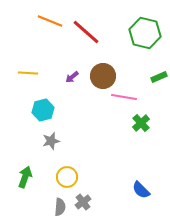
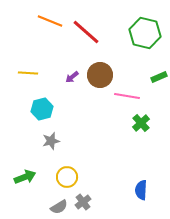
brown circle: moved 3 px left, 1 px up
pink line: moved 3 px right, 1 px up
cyan hexagon: moved 1 px left, 1 px up
green arrow: rotated 50 degrees clockwise
blue semicircle: rotated 48 degrees clockwise
gray semicircle: moved 1 px left; rotated 54 degrees clockwise
